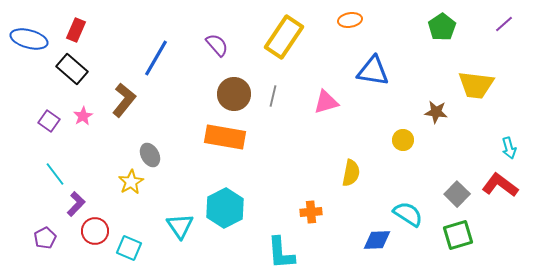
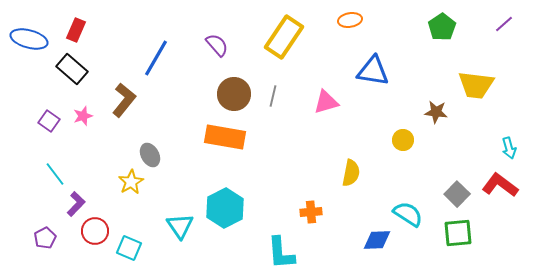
pink star: rotated 12 degrees clockwise
green square: moved 2 px up; rotated 12 degrees clockwise
